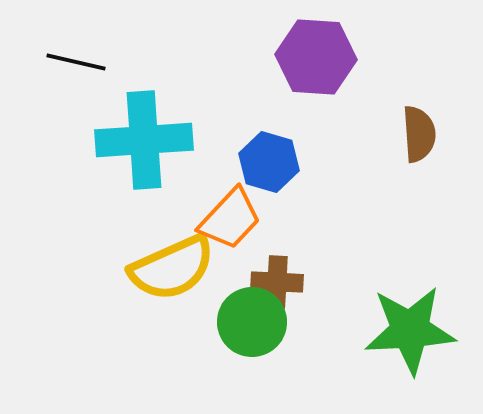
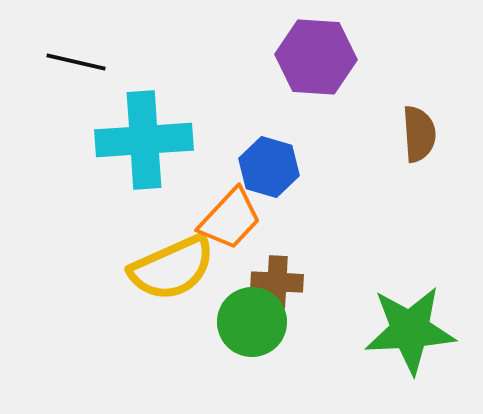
blue hexagon: moved 5 px down
